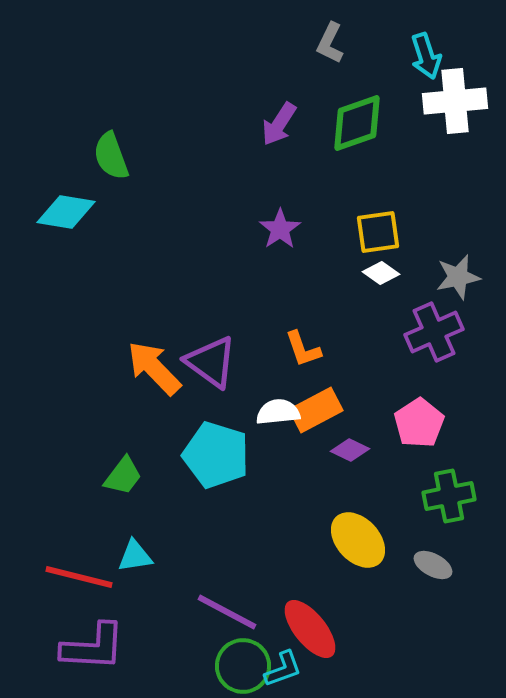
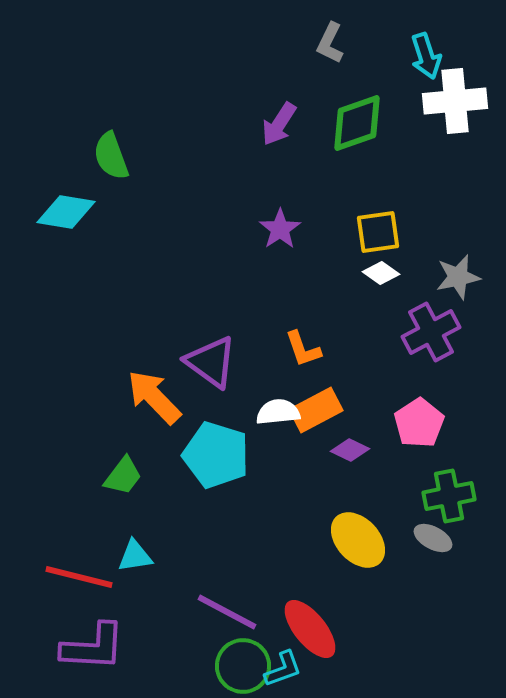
purple cross: moved 3 px left; rotated 4 degrees counterclockwise
orange arrow: moved 29 px down
gray ellipse: moved 27 px up
